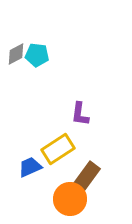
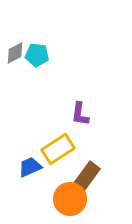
gray diamond: moved 1 px left, 1 px up
